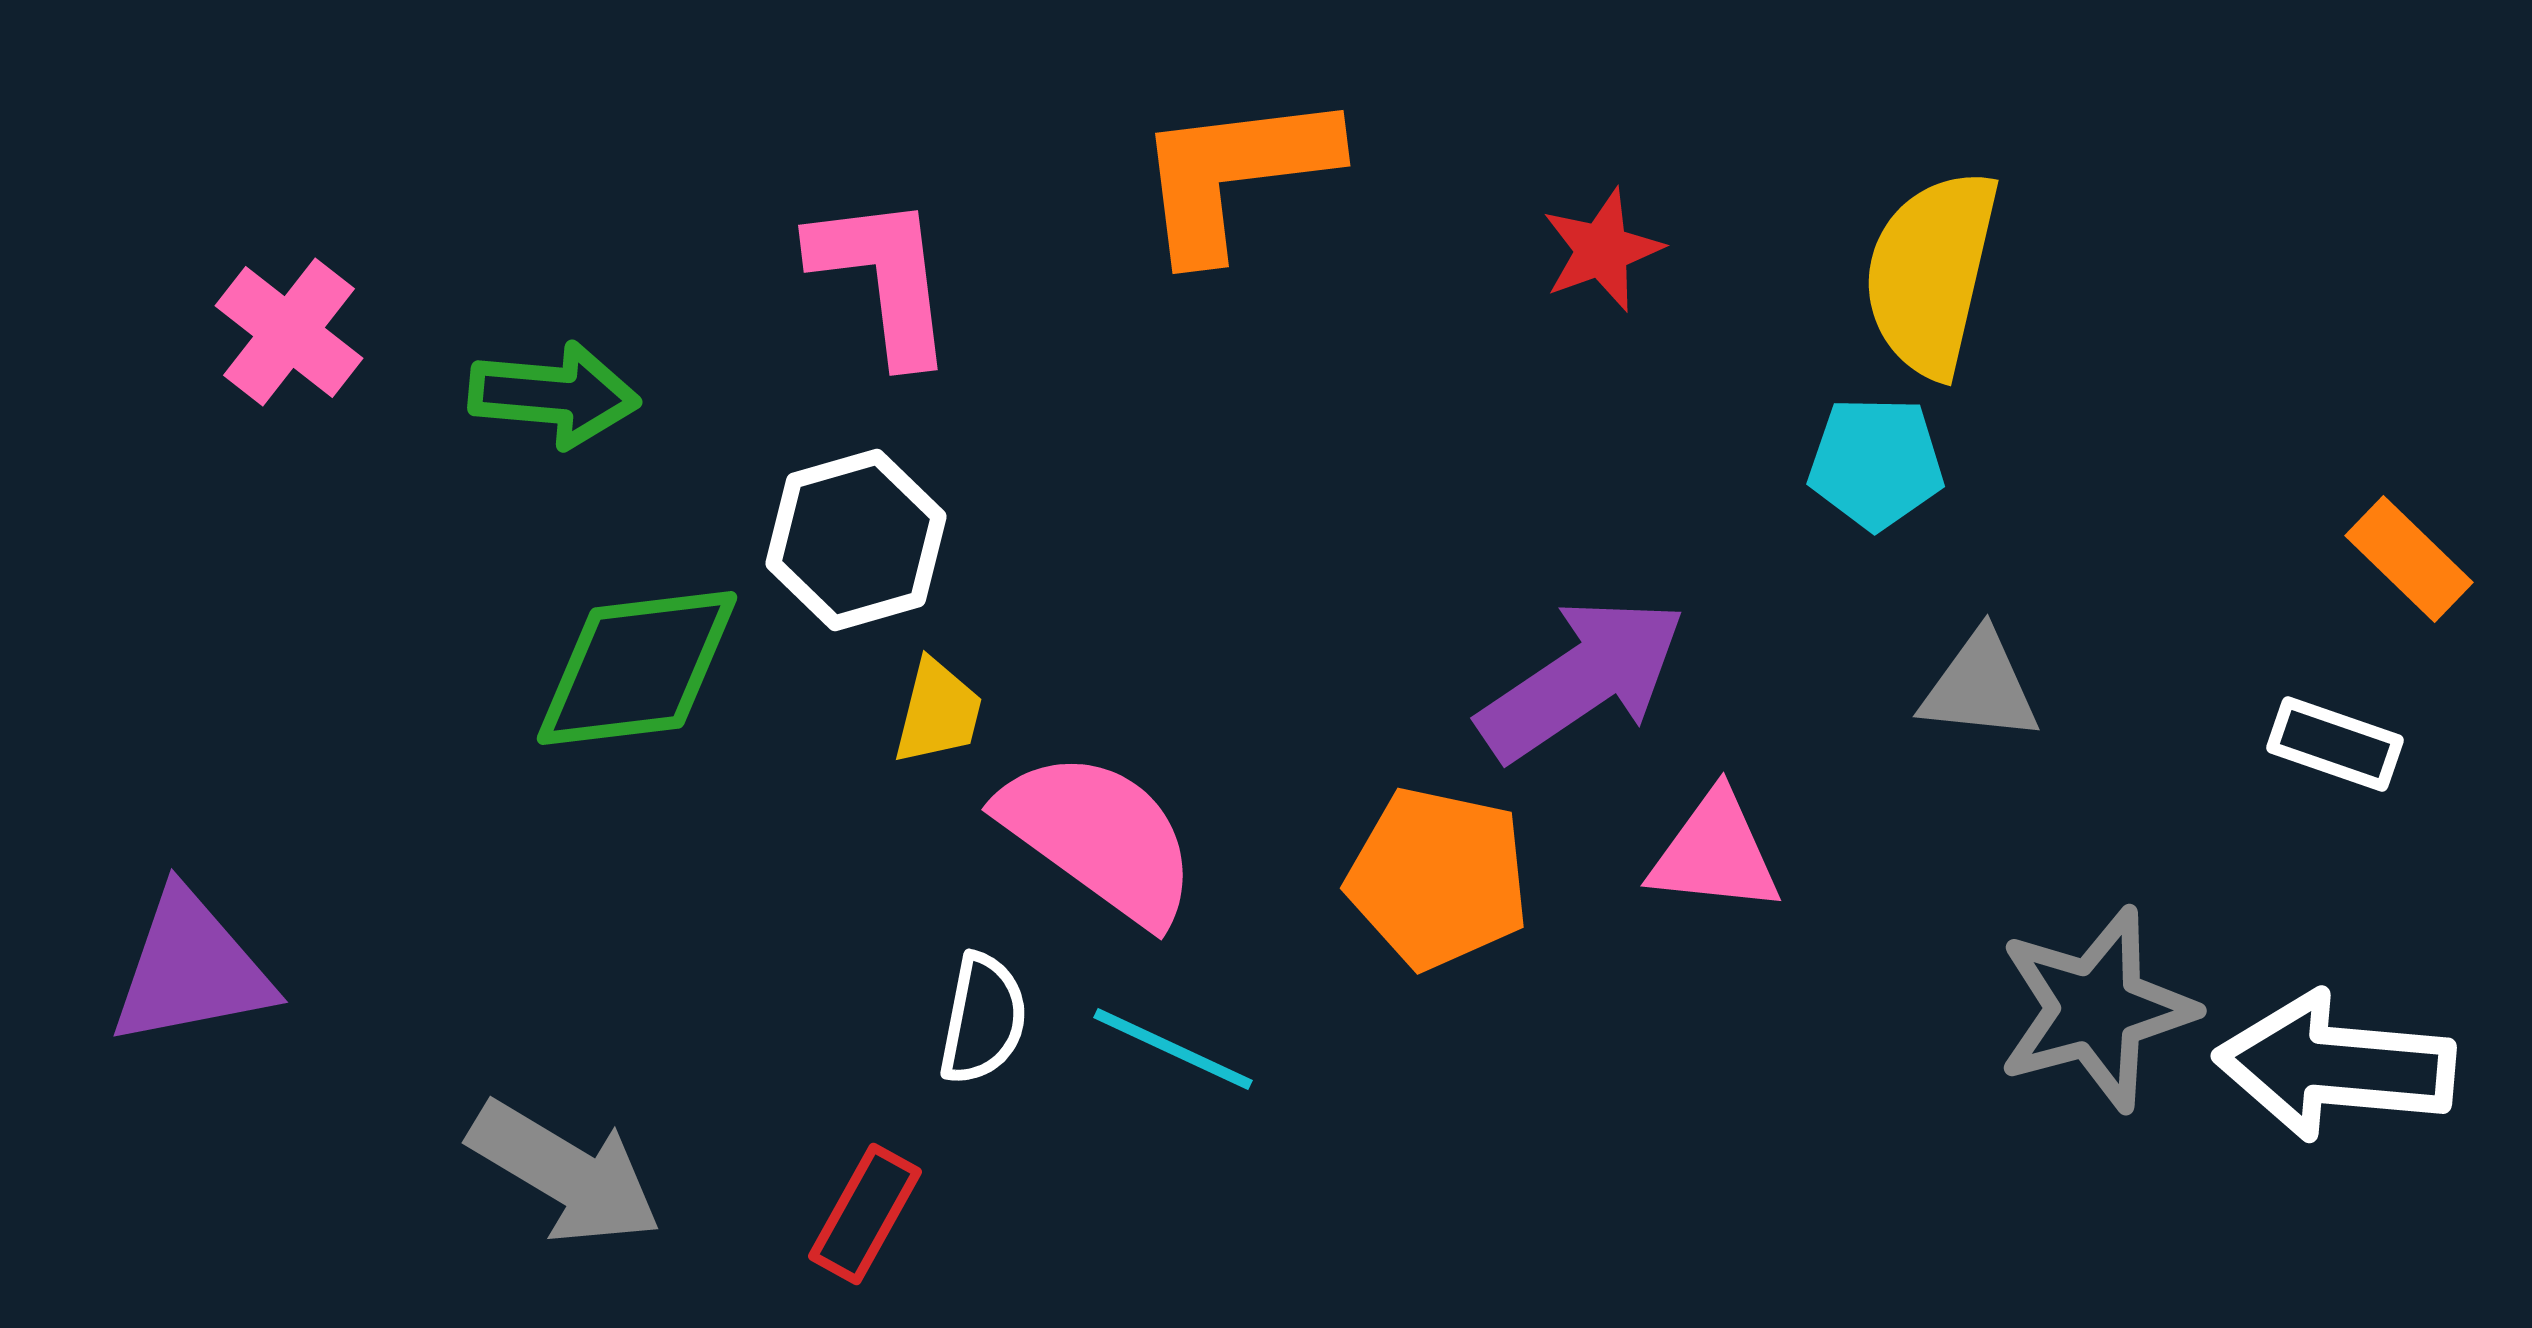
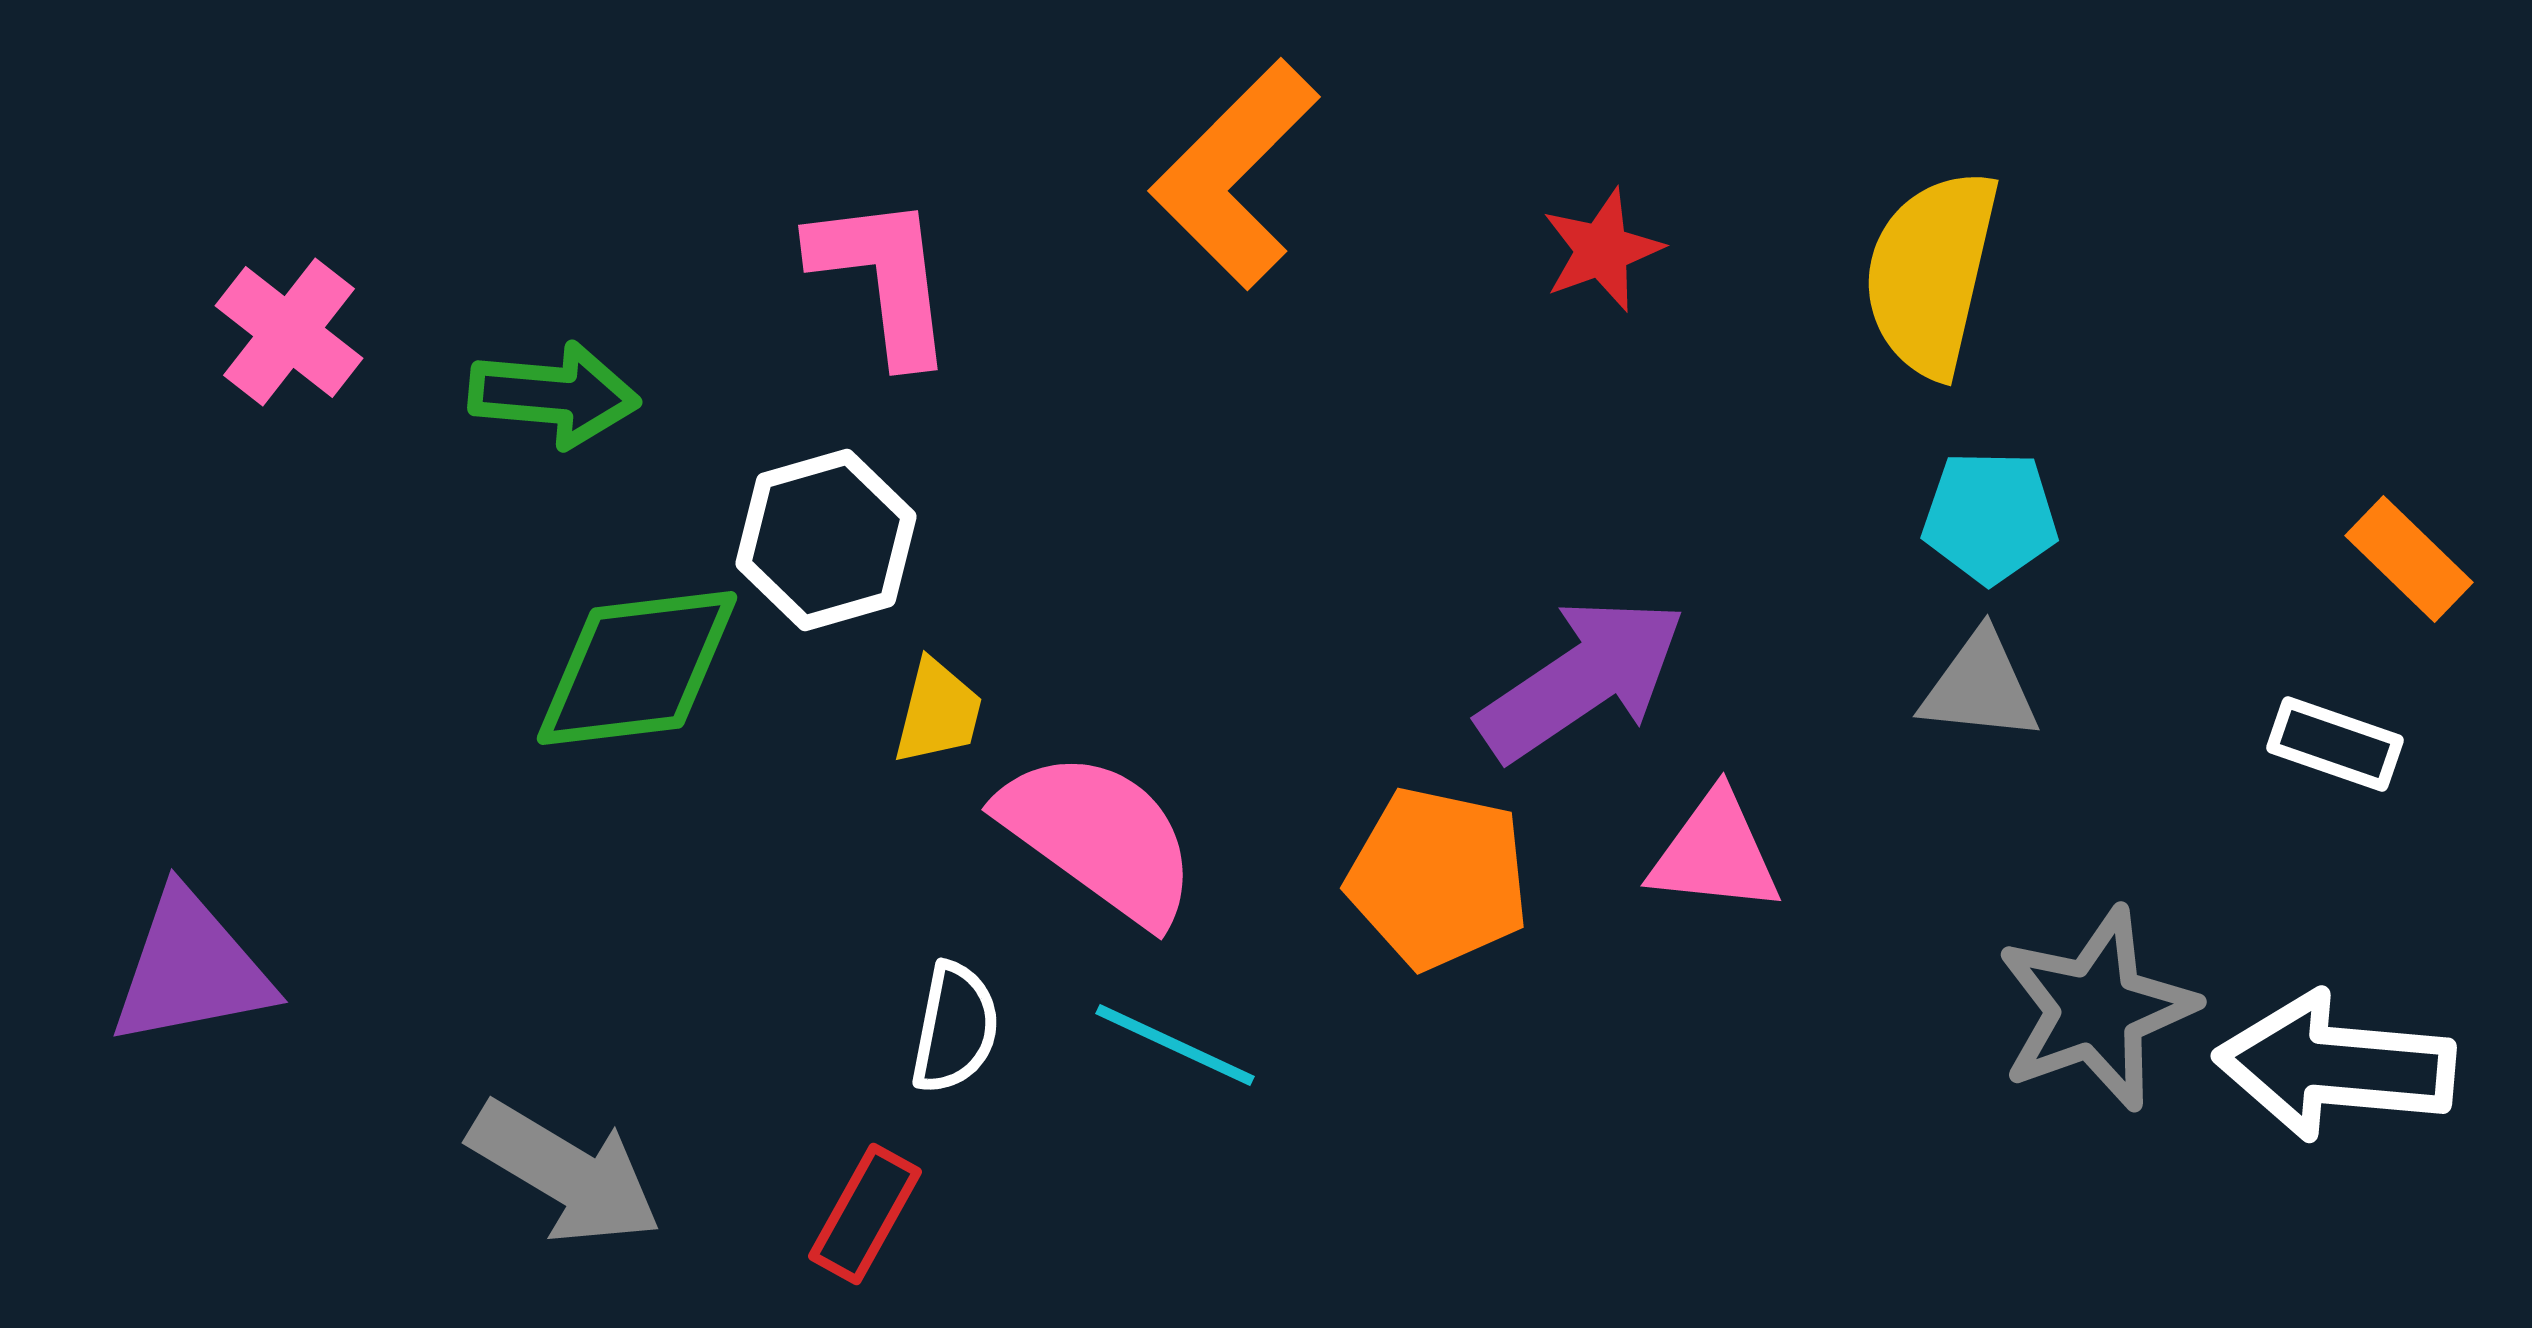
orange L-shape: rotated 38 degrees counterclockwise
cyan pentagon: moved 114 px right, 54 px down
white hexagon: moved 30 px left
gray star: rotated 5 degrees counterclockwise
white semicircle: moved 28 px left, 9 px down
cyan line: moved 2 px right, 4 px up
